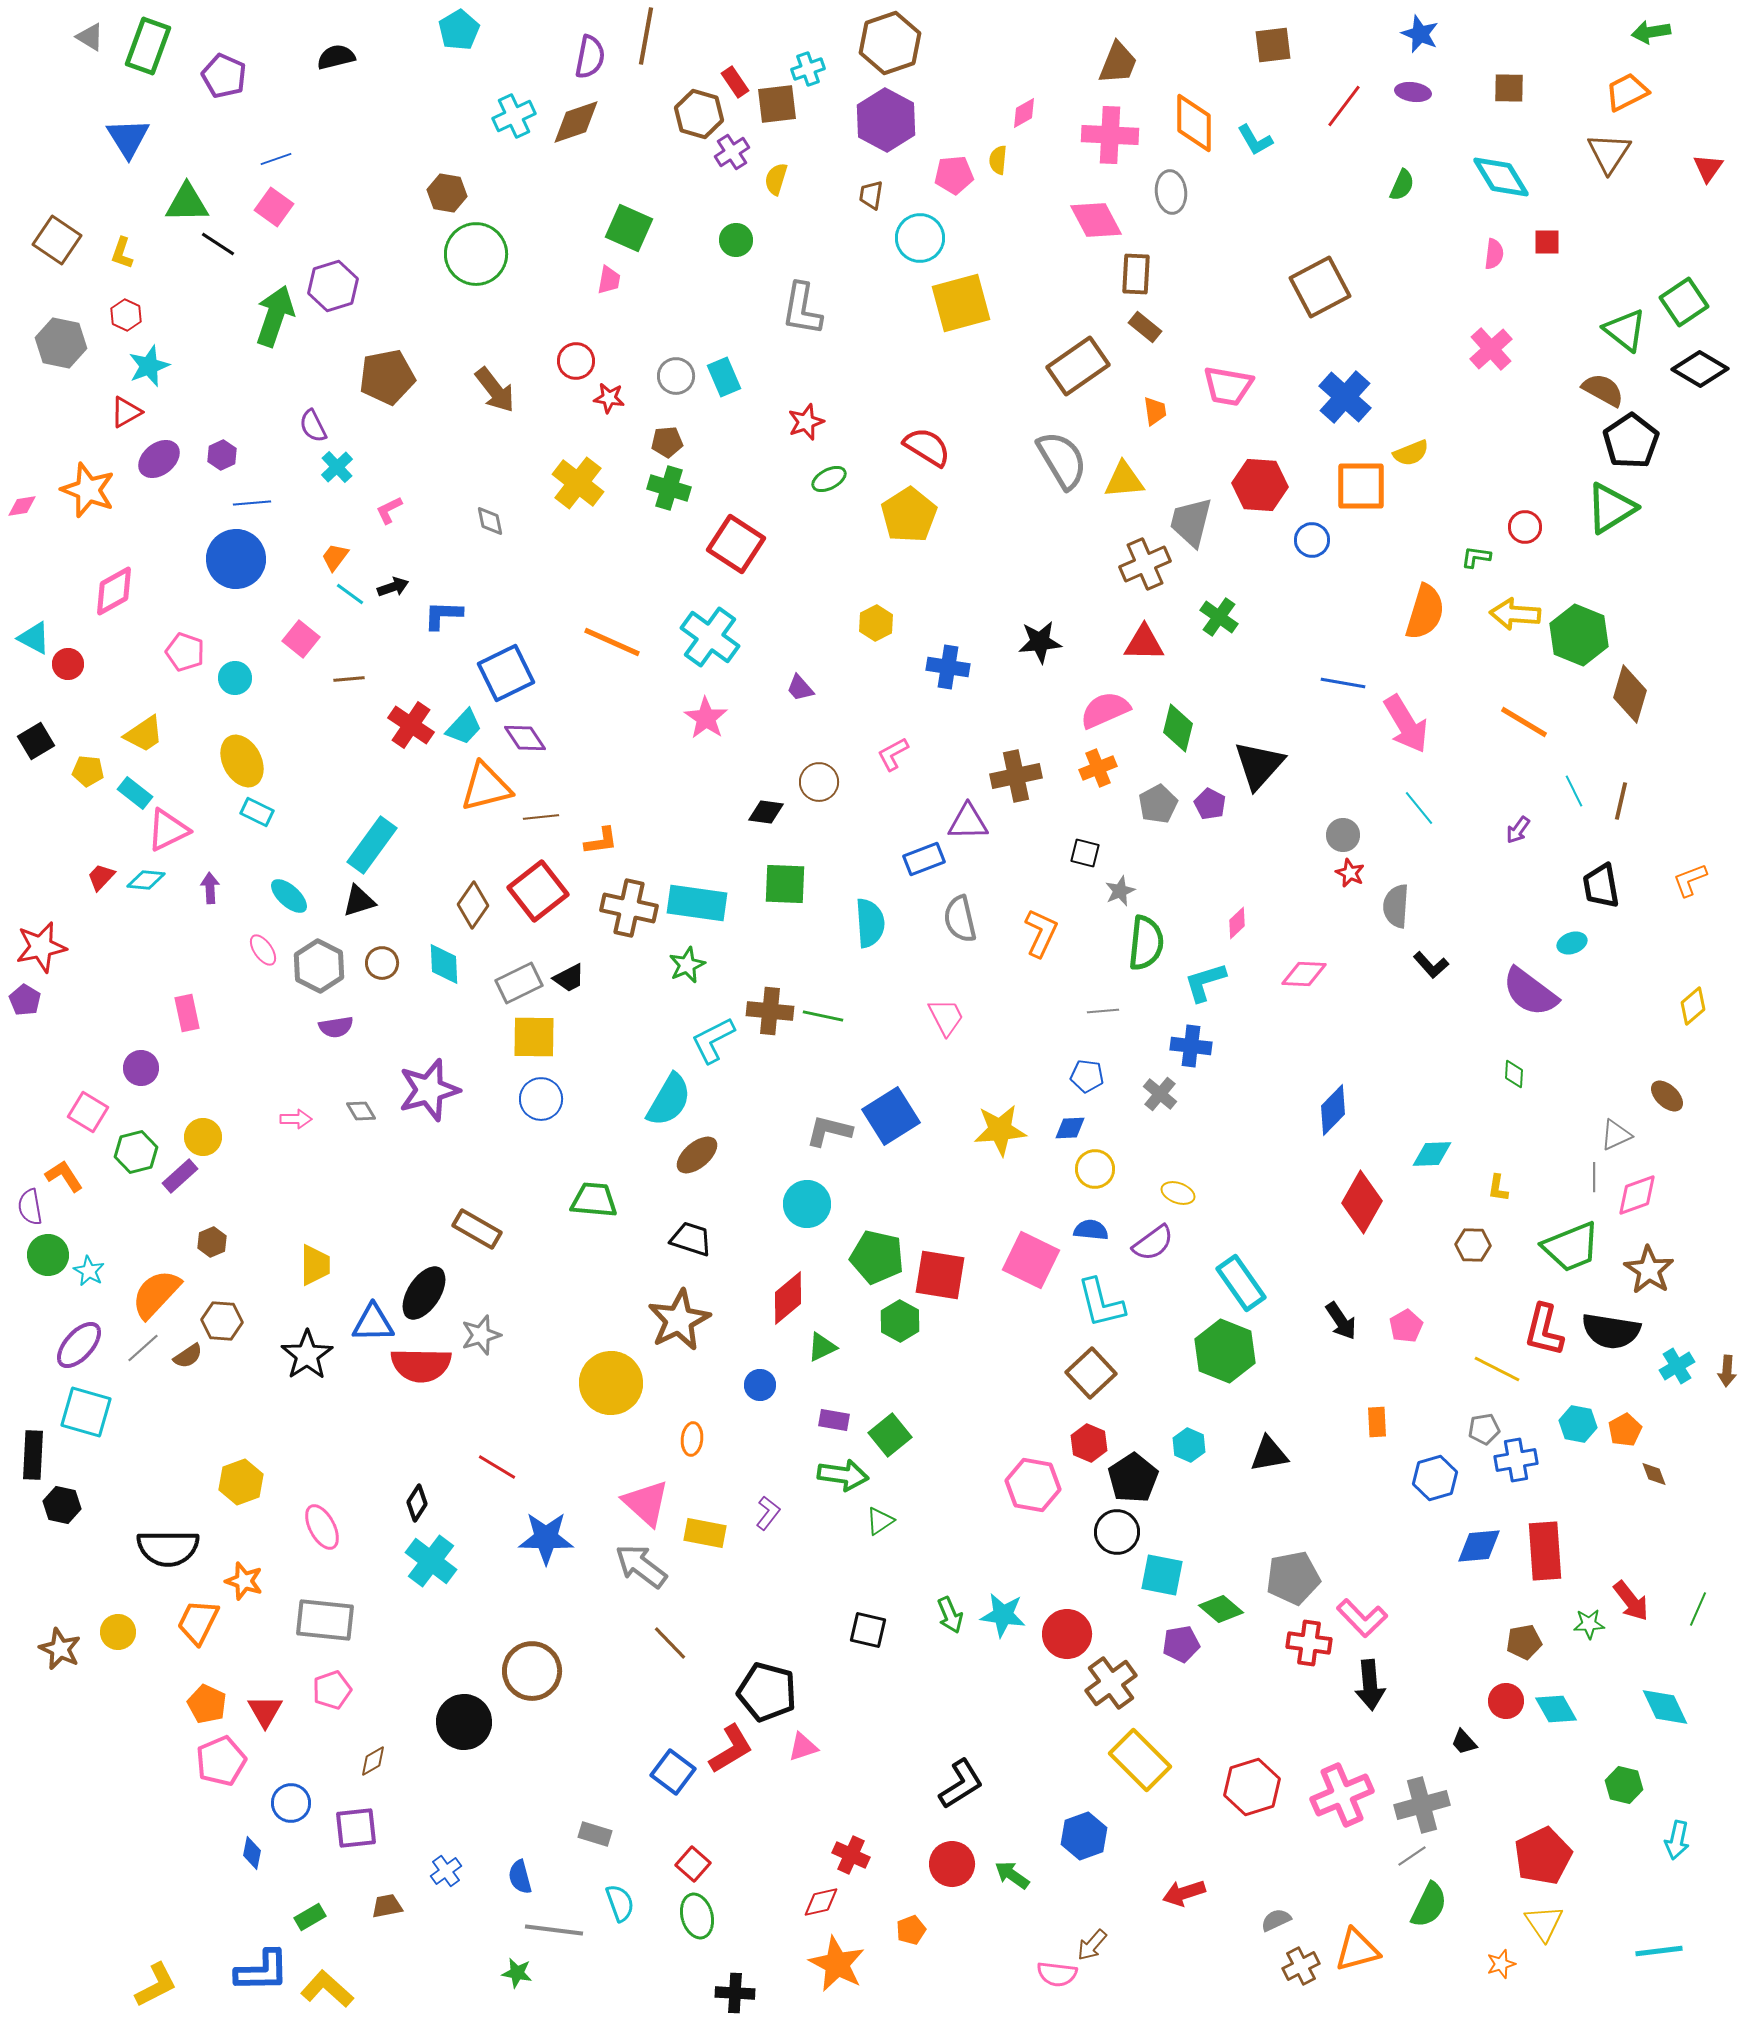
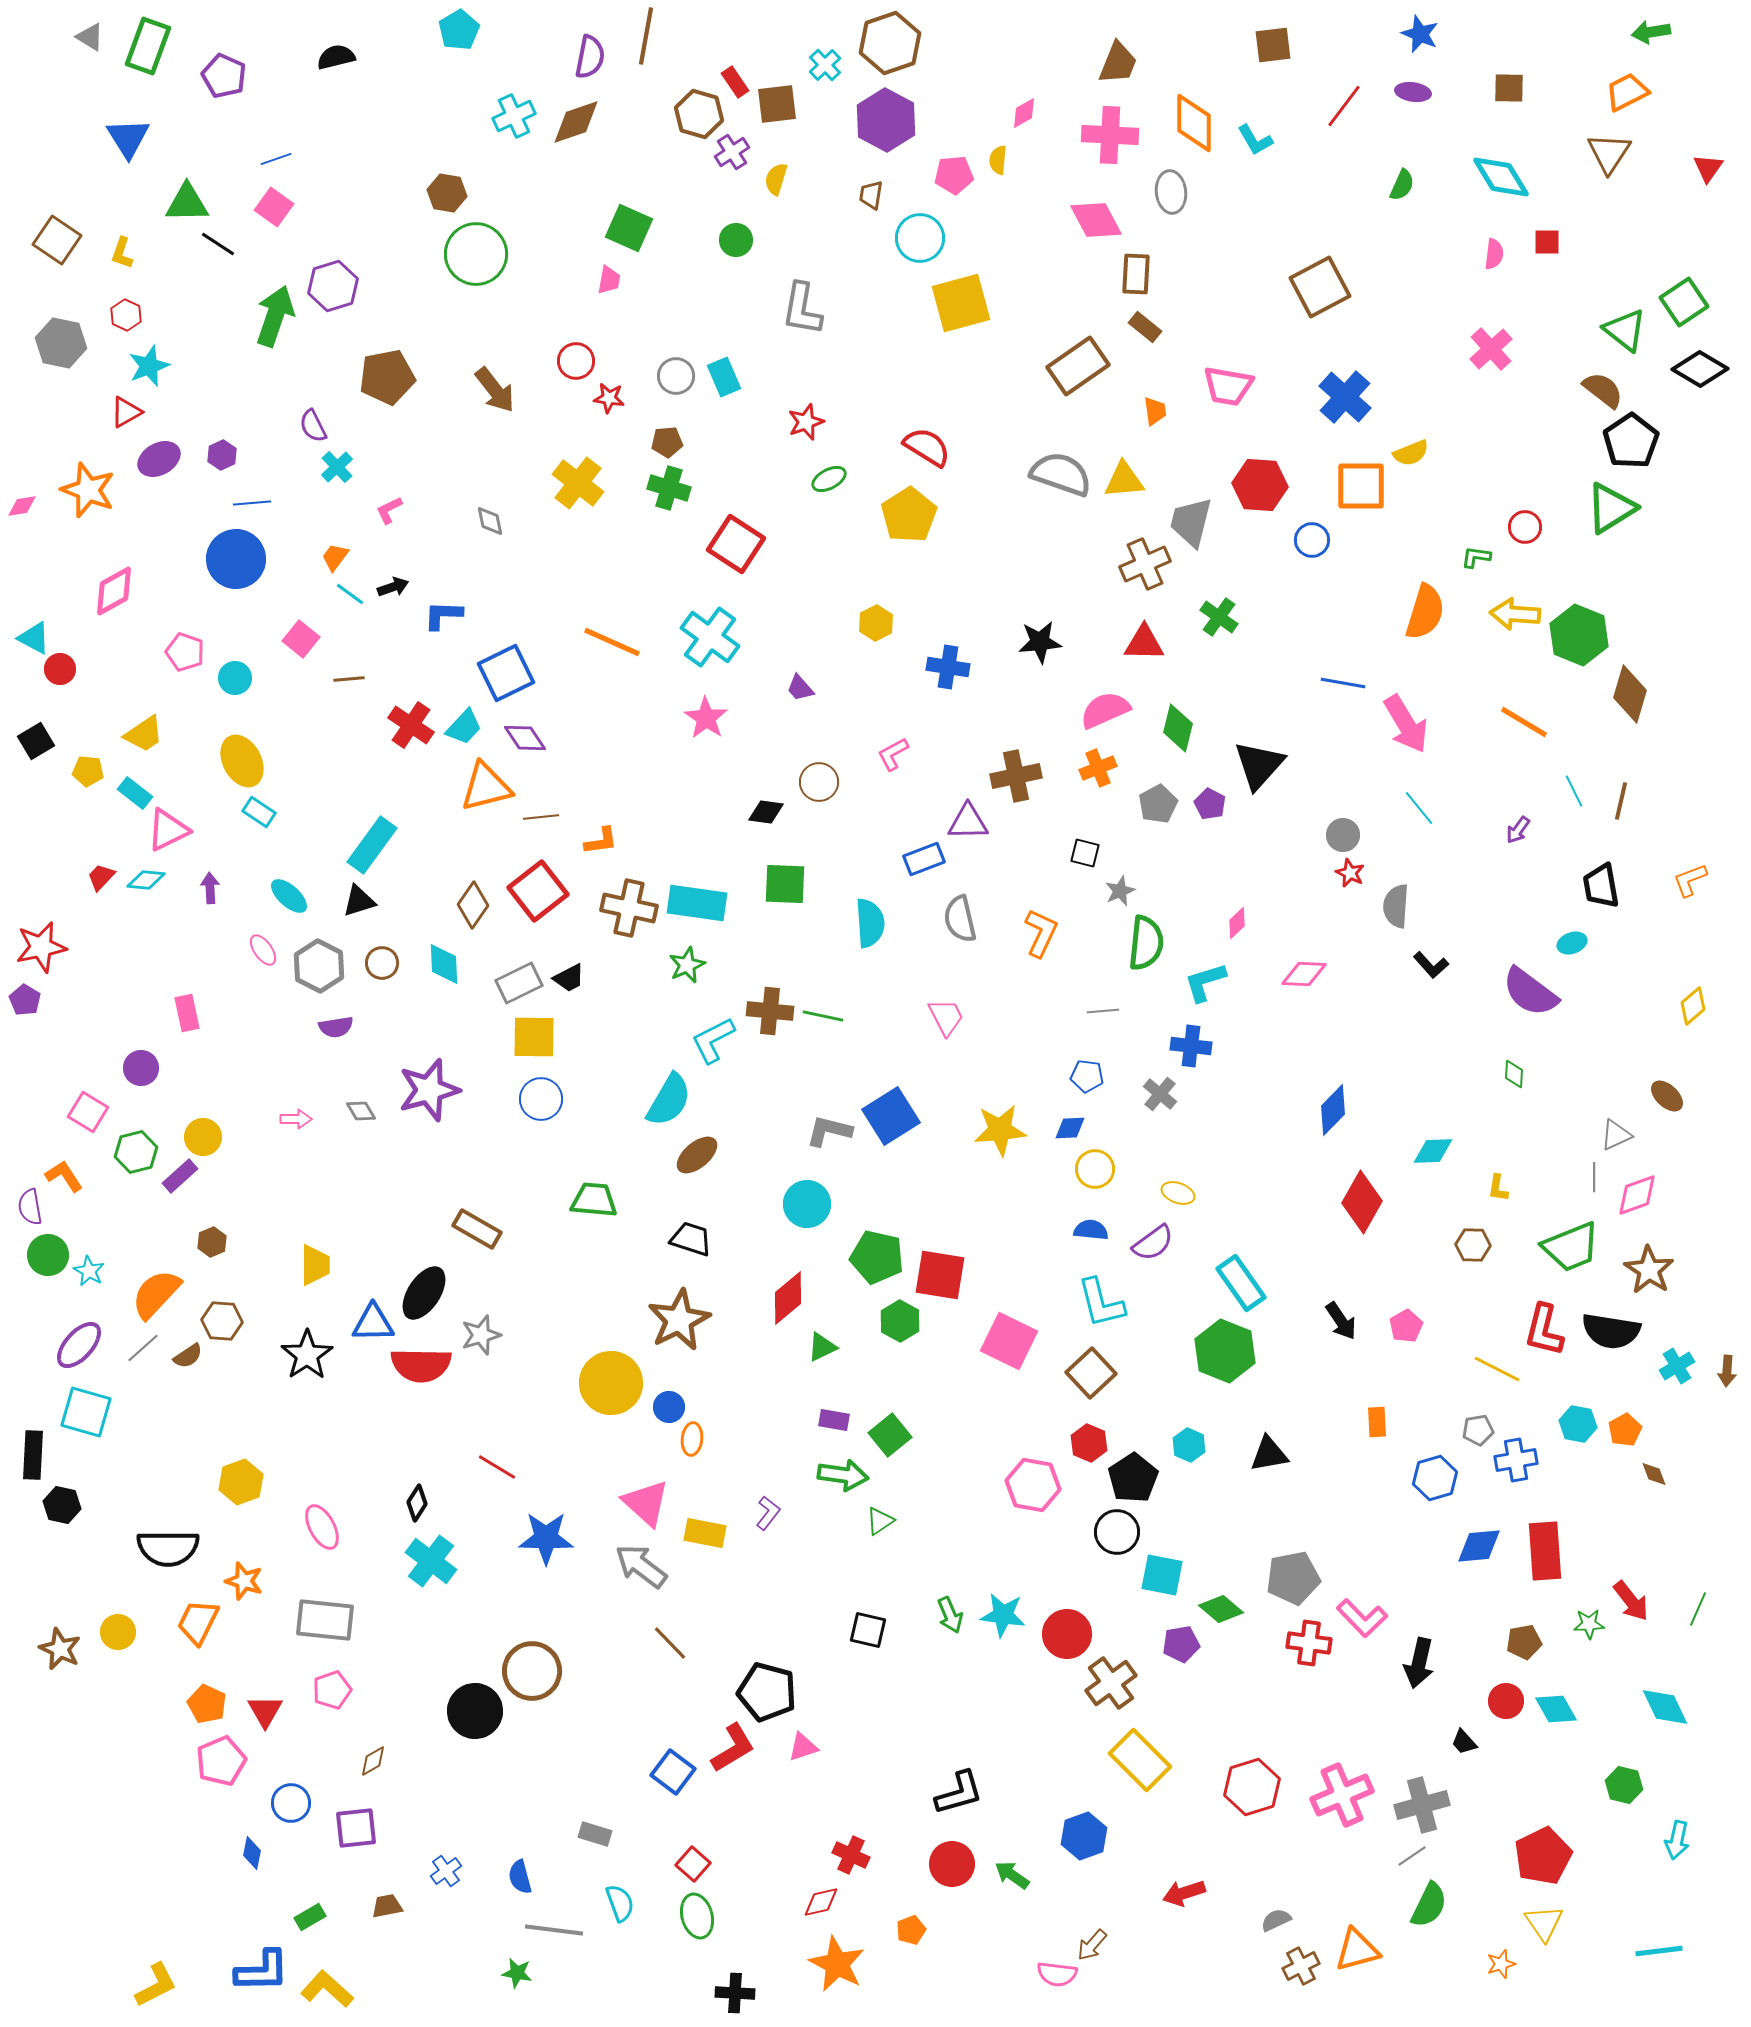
cyan cross at (808, 69): moved 17 px right, 4 px up; rotated 24 degrees counterclockwise
brown semicircle at (1603, 390): rotated 9 degrees clockwise
purple ellipse at (159, 459): rotated 9 degrees clockwise
gray semicircle at (1062, 460): moved 1 px left, 14 px down; rotated 40 degrees counterclockwise
red circle at (68, 664): moved 8 px left, 5 px down
cyan rectangle at (257, 812): moved 2 px right; rotated 8 degrees clockwise
cyan diamond at (1432, 1154): moved 1 px right, 3 px up
pink square at (1031, 1260): moved 22 px left, 81 px down
blue circle at (760, 1385): moved 91 px left, 22 px down
gray pentagon at (1484, 1429): moved 6 px left, 1 px down
black arrow at (1370, 1685): moved 49 px right, 22 px up; rotated 18 degrees clockwise
black circle at (464, 1722): moved 11 px right, 11 px up
red L-shape at (731, 1749): moved 2 px right, 1 px up
black L-shape at (961, 1784): moved 2 px left, 9 px down; rotated 16 degrees clockwise
